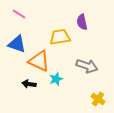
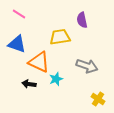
purple semicircle: moved 2 px up
orange triangle: moved 1 px down
